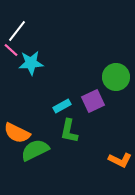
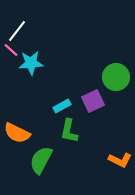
green semicircle: moved 6 px right, 10 px down; rotated 36 degrees counterclockwise
